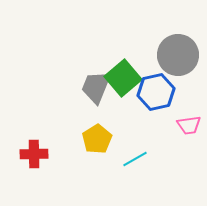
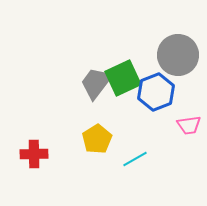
green square: rotated 15 degrees clockwise
gray trapezoid: moved 4 px up; rotated 15 degrees clockwise
blue hexagon: rotated 9 degrees counterclockwise
